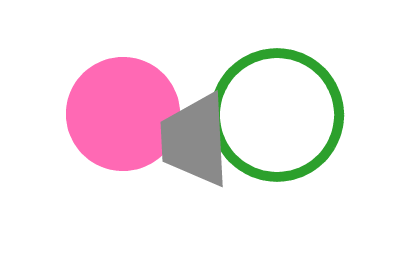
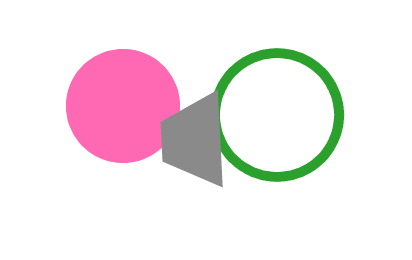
pink circle: moved 8 px up
